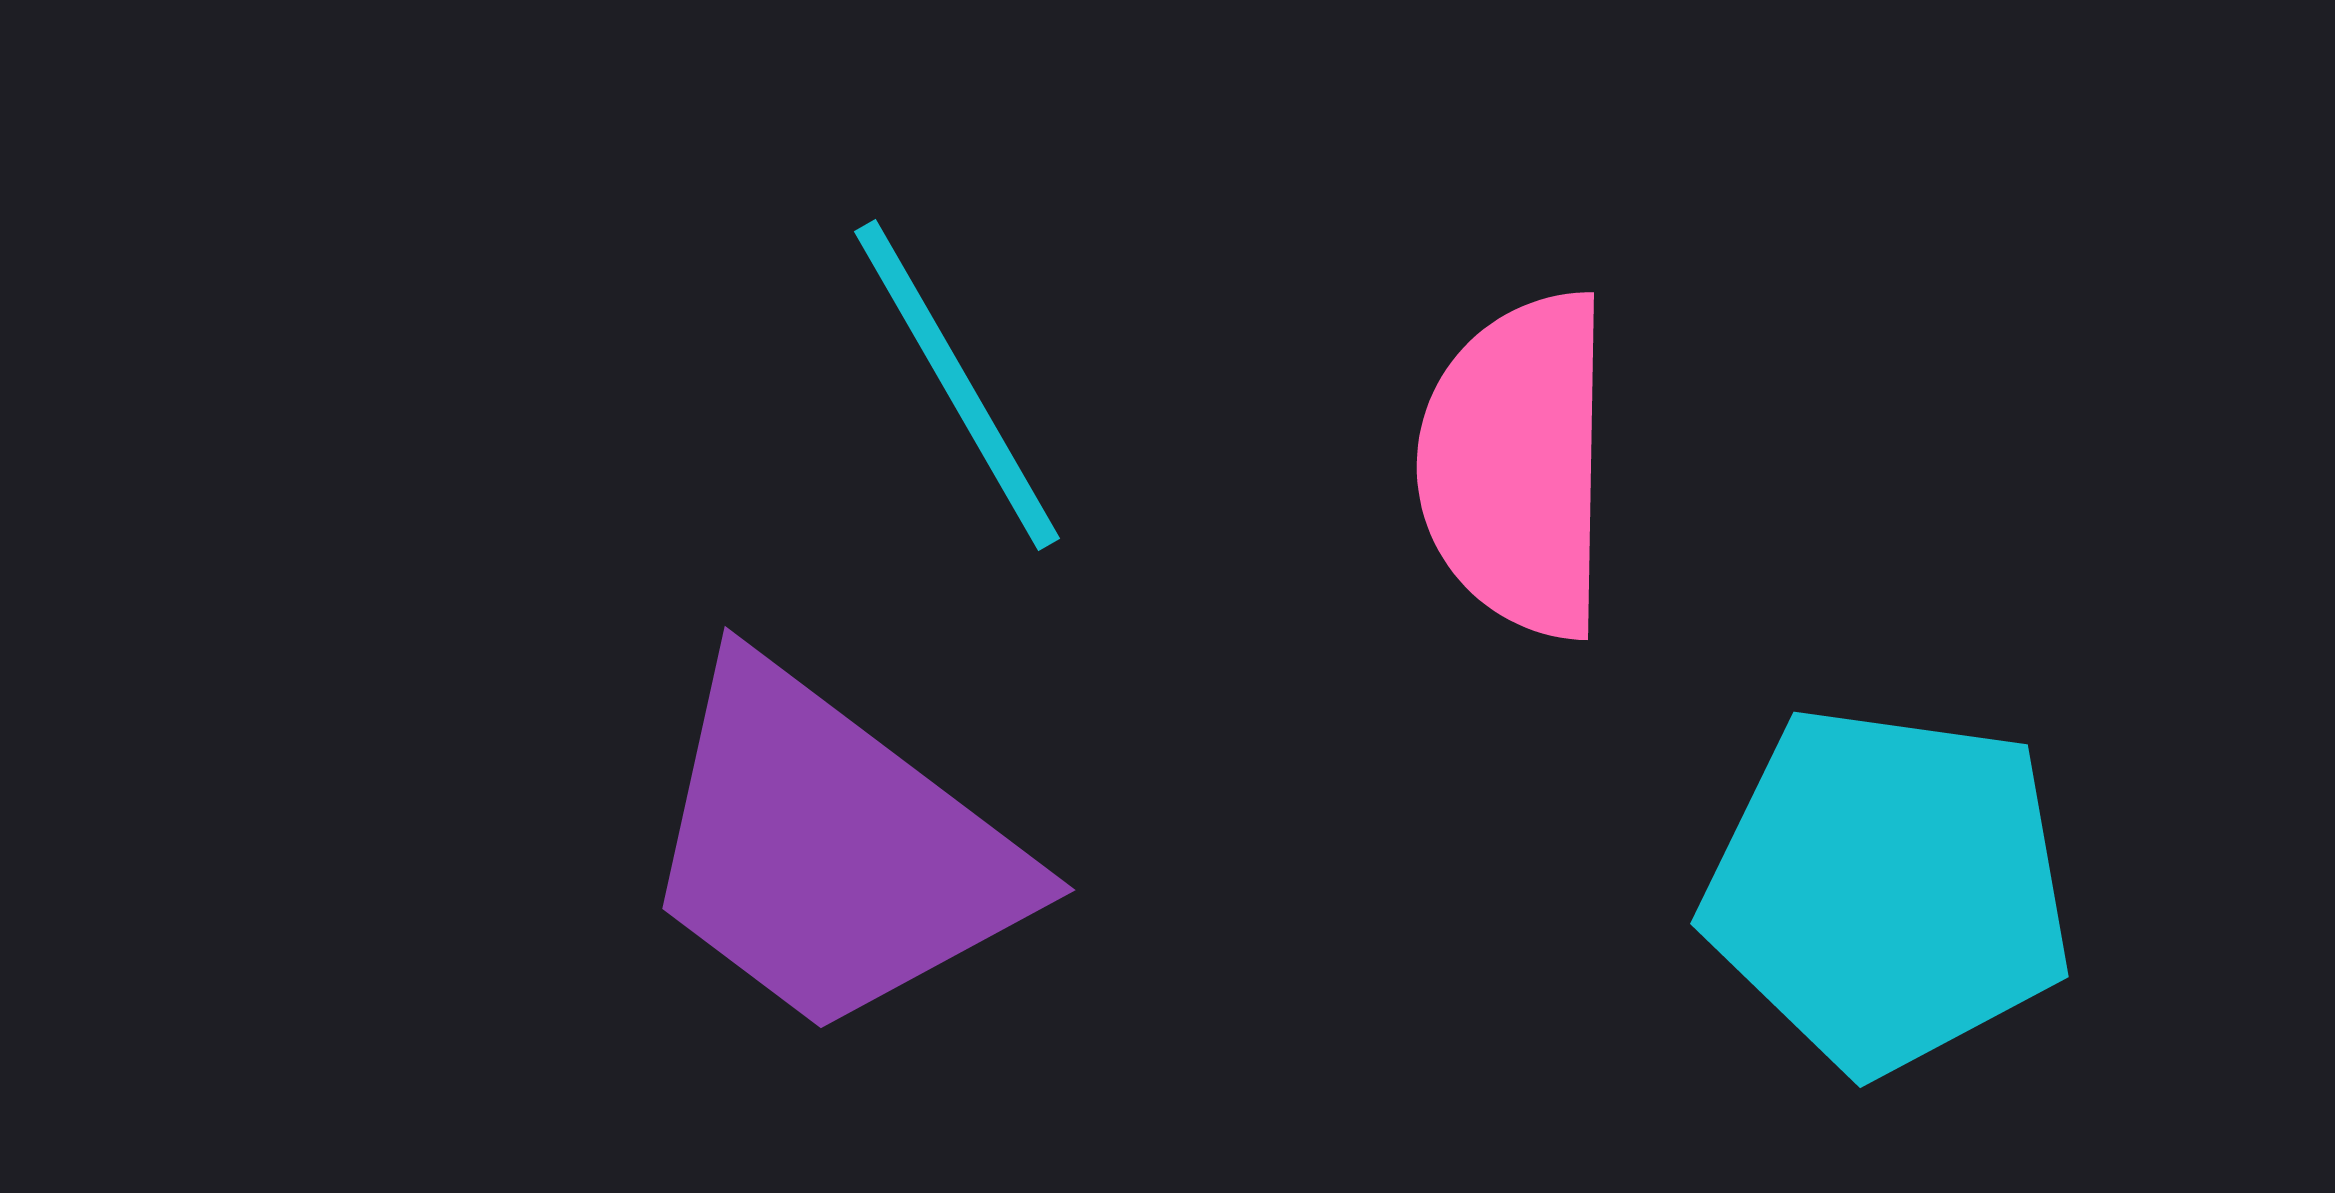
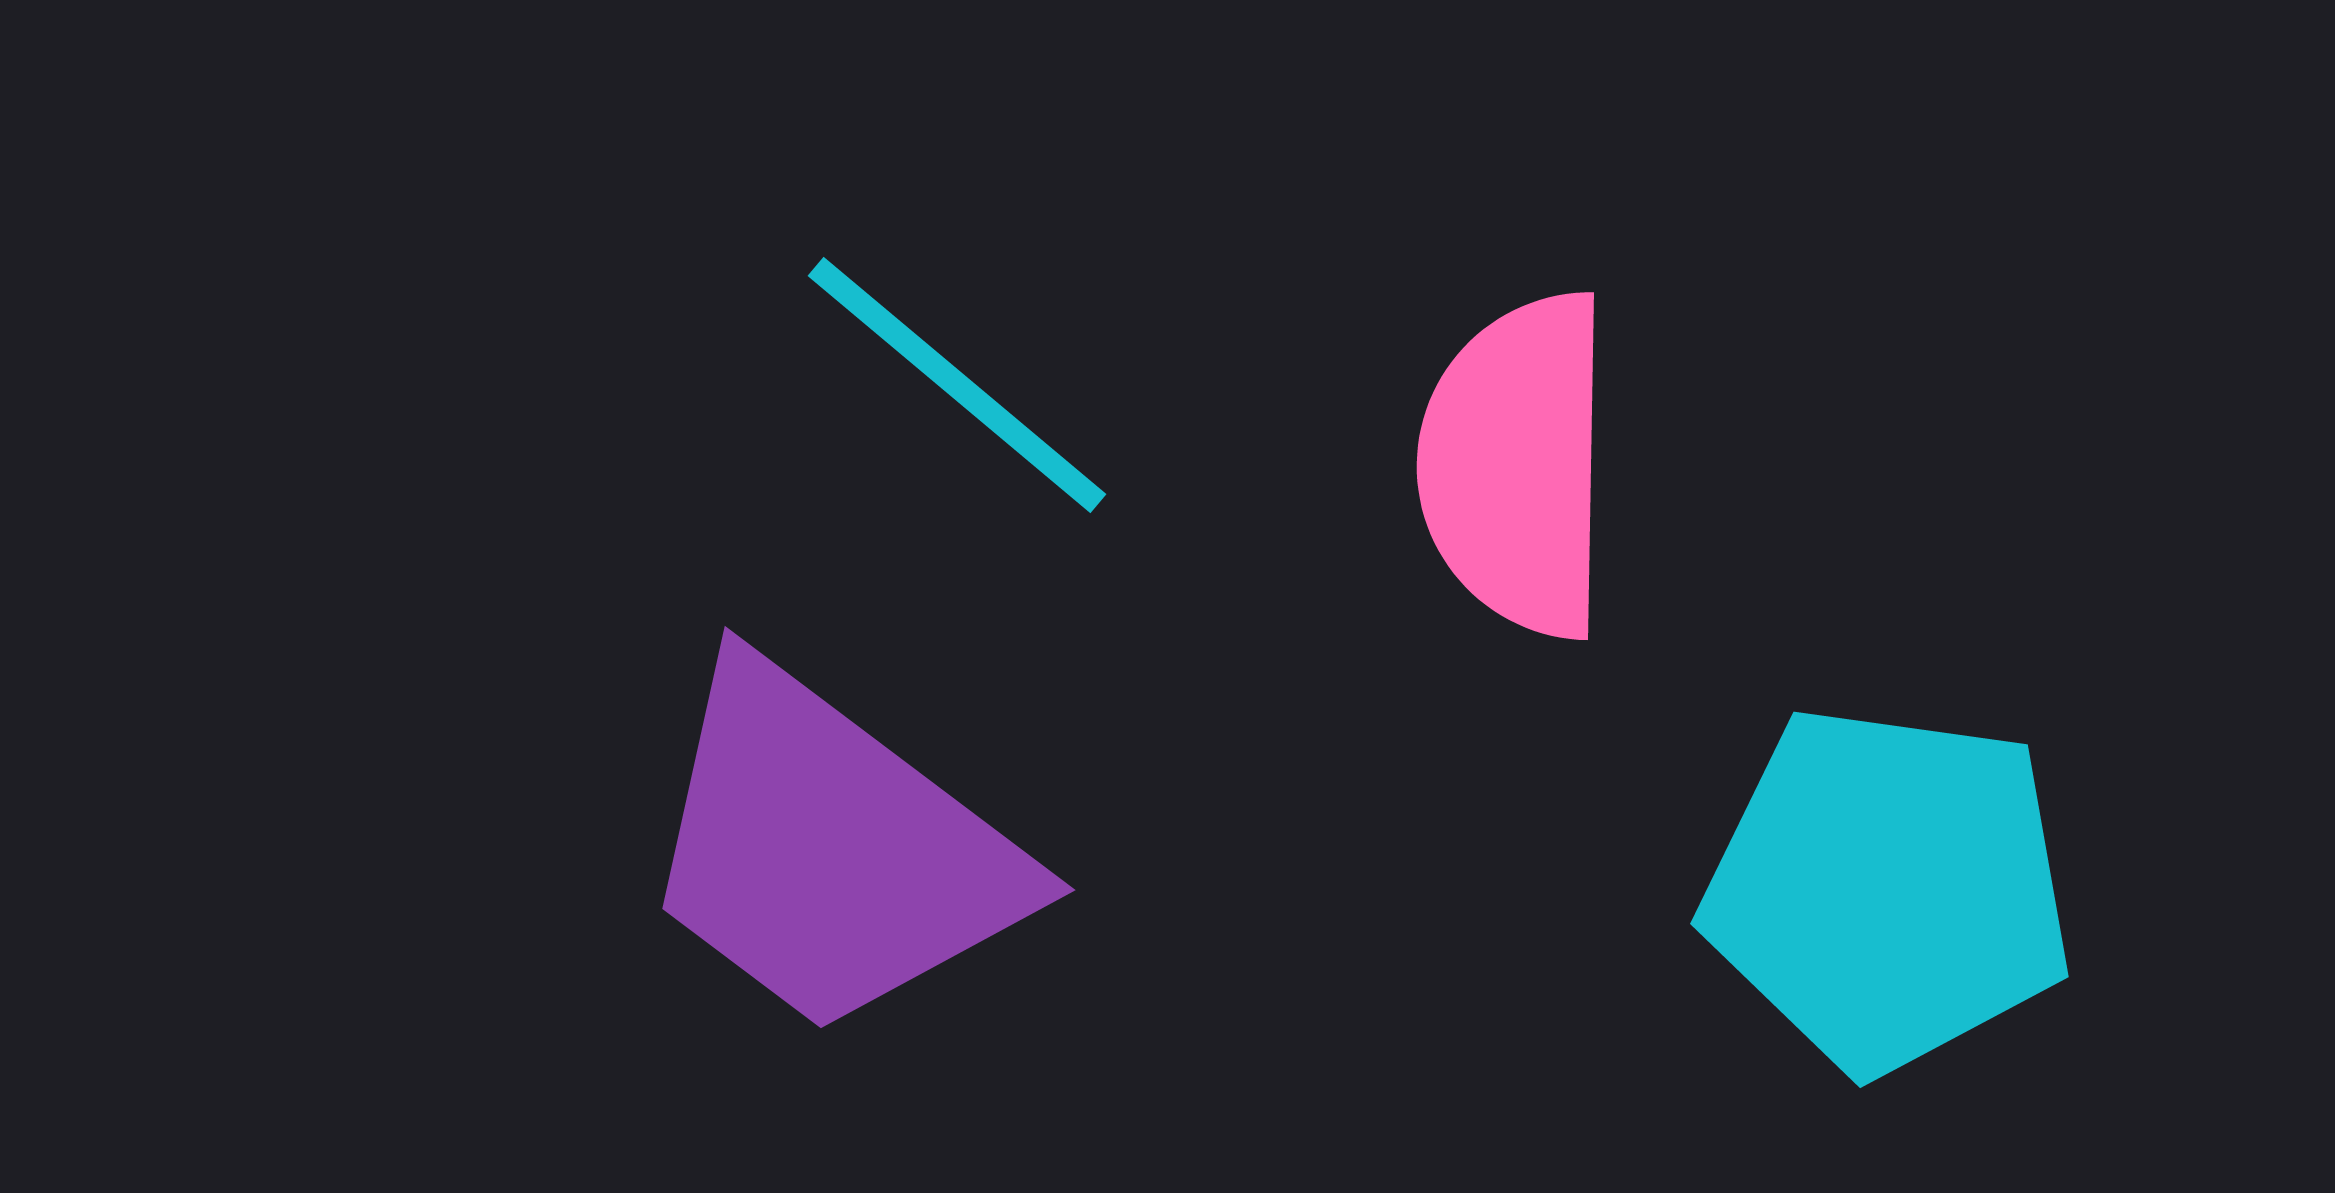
cyan line: rotated 20 degrees counterclockwise
